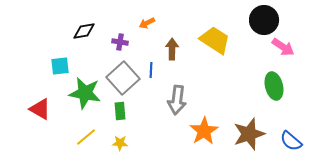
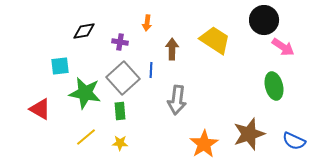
orange arrow: rotated 56 degrees counterclockwise
orange star: moved 13 px down
blue semicircle: moved 3 px right; rotated 15 degrees counterclockwise
